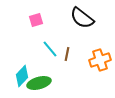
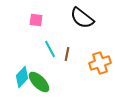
pink square: rotated 24 degrees clockwise
cyan line: rotated 12 degrees clockwise
orange cross: moved 3 px down
cyan diamond: moved 1 px down
green ellipse: moved 1 px up; rotated 60 degrees clockwise
